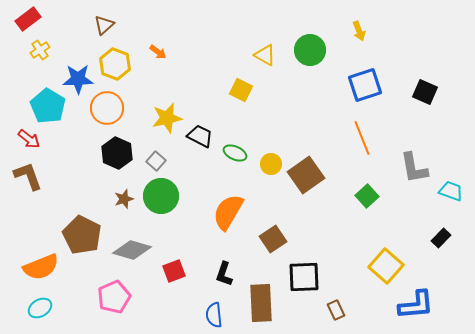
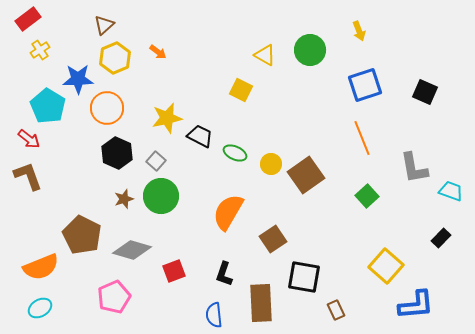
yellow hexagon at (115, 64): moved 6 px up; rotated 16 degrees clockwise
black square at (304, 277): rotated 12 degrees clockwise
